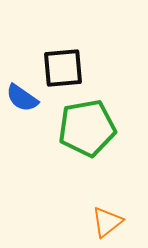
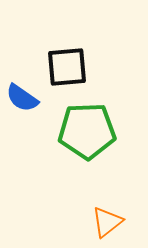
black square: moved 4 px right, 1 px up
green pentagon: moved 3 px down; rotated 8 degrees clockwise
